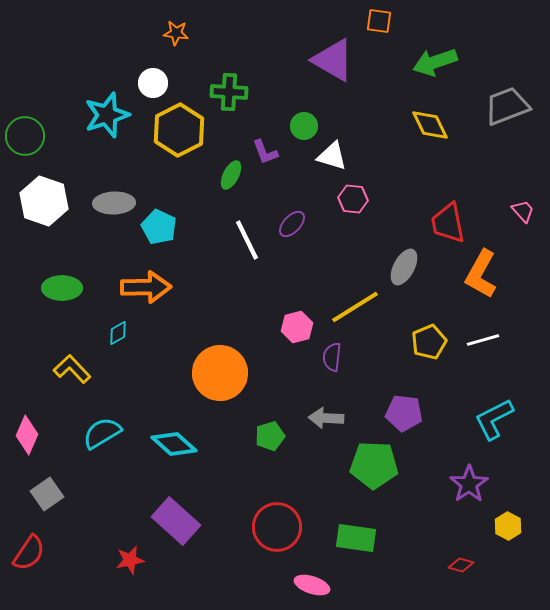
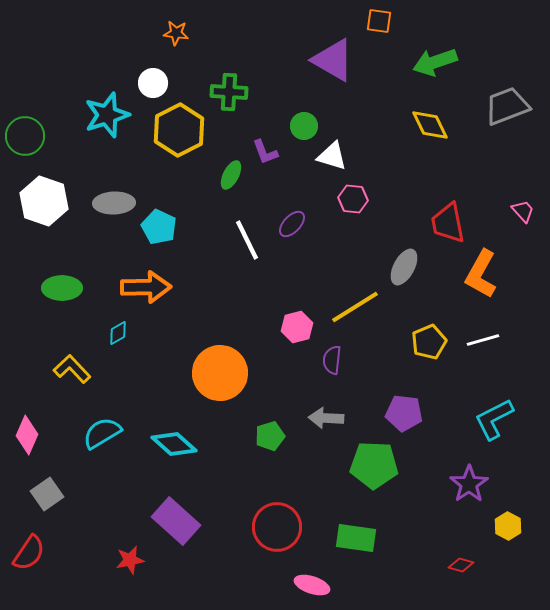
purple semicircle at (332, 357): moved 3 px down
